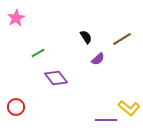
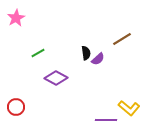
black semicircle: moved 16 px down; rotated 24 degrees clockwise
purple diamond: rotated 25 degrees counterclockwise
